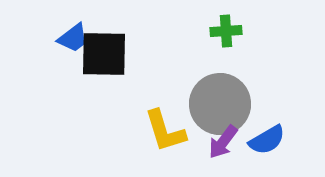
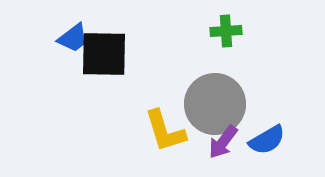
gray circle: moved 5 px left
